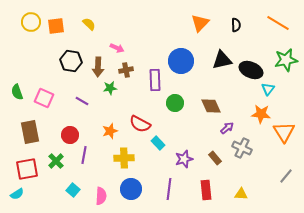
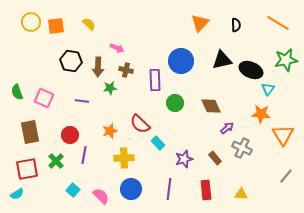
brown cross at (126, 70): rotated 24 degrees clockwise
purple line at (82, 101): rotated 24 degrees counterclockwise
red semicircle at (140, 124): rotated 15 degrees clockwise
orange triangle at (284, 132): moved 1 px left, 3 px down
pink semicircle at (101, 196): rotated 48 degrees counterclockwise
